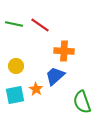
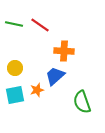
yellow circle: moved 1 px left, 2 px down
orange star: moved 1 px right, 1 px down; rotated 24 degrees clockwise
